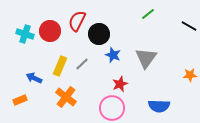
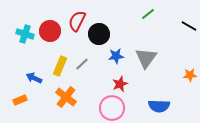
blue star: moved 3 px right, 1 px down; rotated 28 degrees counterclockwise
